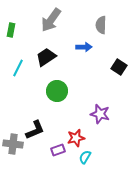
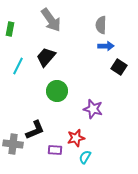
gray arrow: rotated 70 degrees counterclockwise
green rectangle: moved 1 px left, 1 px up
blue arrow: moved 22 px right, 1 px up
black trapezoid: rotated 15 degrees counterclockwise
cyan line: moved 2 px up
purple star: moved 7 px left, 5 px up
purple rectangle: moved 3 px left; rotated 24 degrees clockwise
